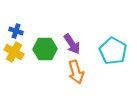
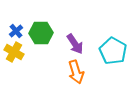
blue cross: rotated 32 degrees clockwise
purple arrow: moved 3 px right
green hexagon: moved 4 px left, 16 px up
